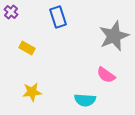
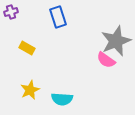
purple cross: rotated 32 degrees clockwise
gray star: moved 2 px right, 5 px down
pink semicircle: moved 15 px up
yellow star: moved 2 px left, 2 px up; rotated 18 degrees counterclockwise
cyan semicircle: moved 23 px left, 1 px up
